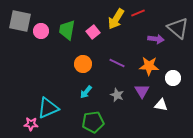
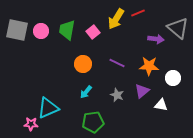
gray square: moved 3 px left, 9 px down
purple triangle: rotated 21 degrees clockwise
